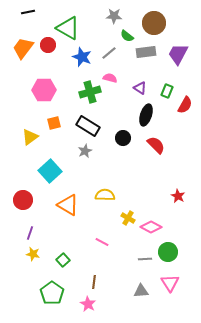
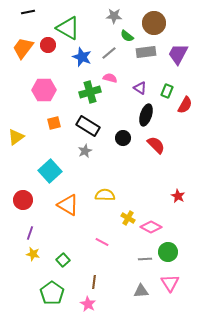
yellow triangle at (30, 137): moved 14 px left
